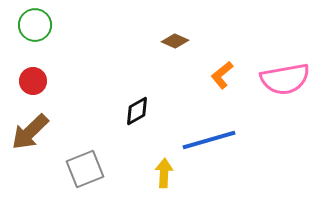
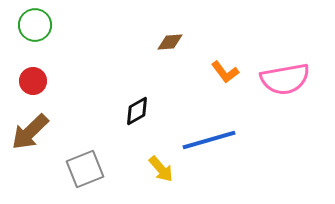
brown diamond: moved 5 px left, 1 px down; rotated 28 degrees counterclockwise
orange L-shape: moved 3 px right, 3 px up; rotated 88 degrees counterclockwise
yellow arrow: moved 3 px left, 4 px up; rotated 136 degrees clockwise
